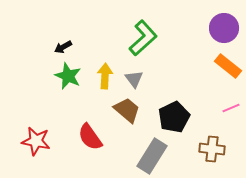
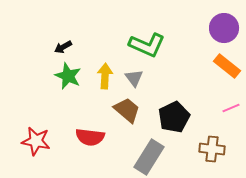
green L-shape: moved 4 px right, 7 px down; rotated 66 degrees clockwise
orange rectangle: moved 1 px left
gray triangle: moved 1 px up
red semicircle: rotated 48 degrees counterclockwise
gray rectangle: moved 3 px left, 1 px down
